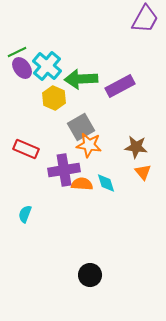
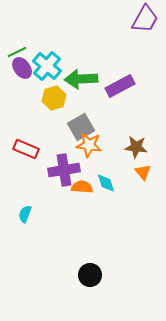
yellow hexagon: rotated 20 degrees clockwise
orange semicircle: moved 3 px down
